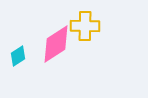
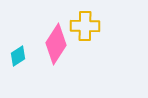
pink diamond: rotated 24 degrees counterclockwise
